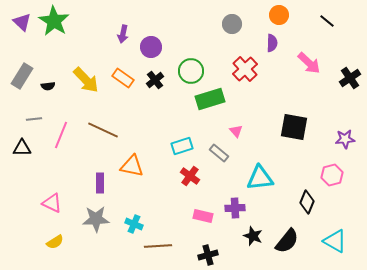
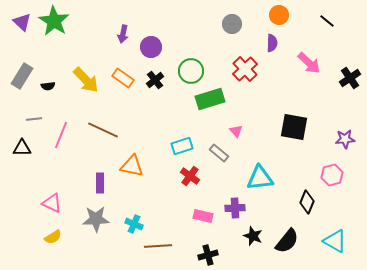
yellow semicircle at (55, 242): moved 2 px left, 5 px up
